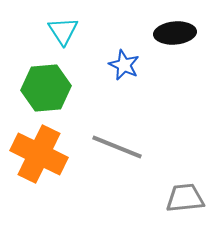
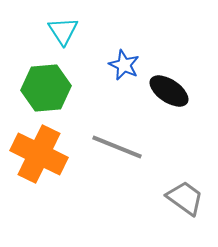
black ellipse: moved 6 px left, 58 px down; rotated 39 degrees clockwise
gray trapezoid: rotated 42 degrees clockwise
